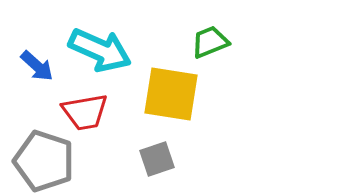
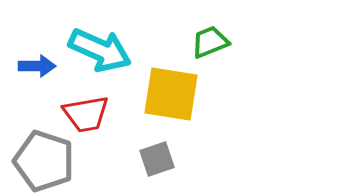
blue arrow: rotated 42 degrees counterclockwise
red trapezoid: moved 1 px right, 2 px down
